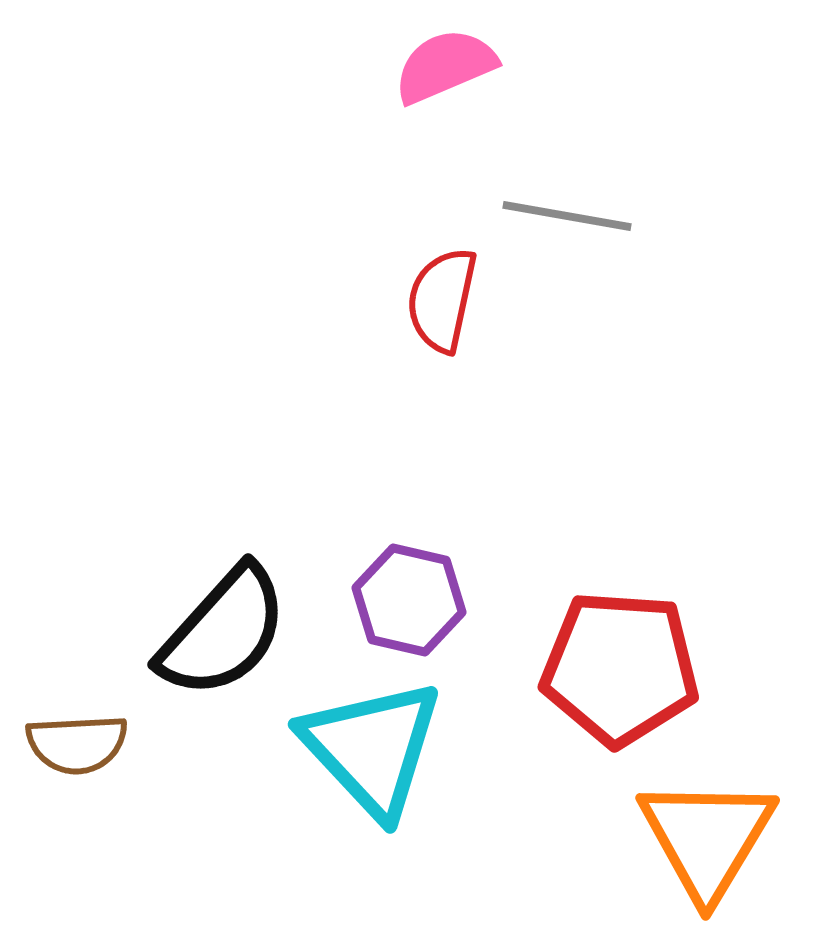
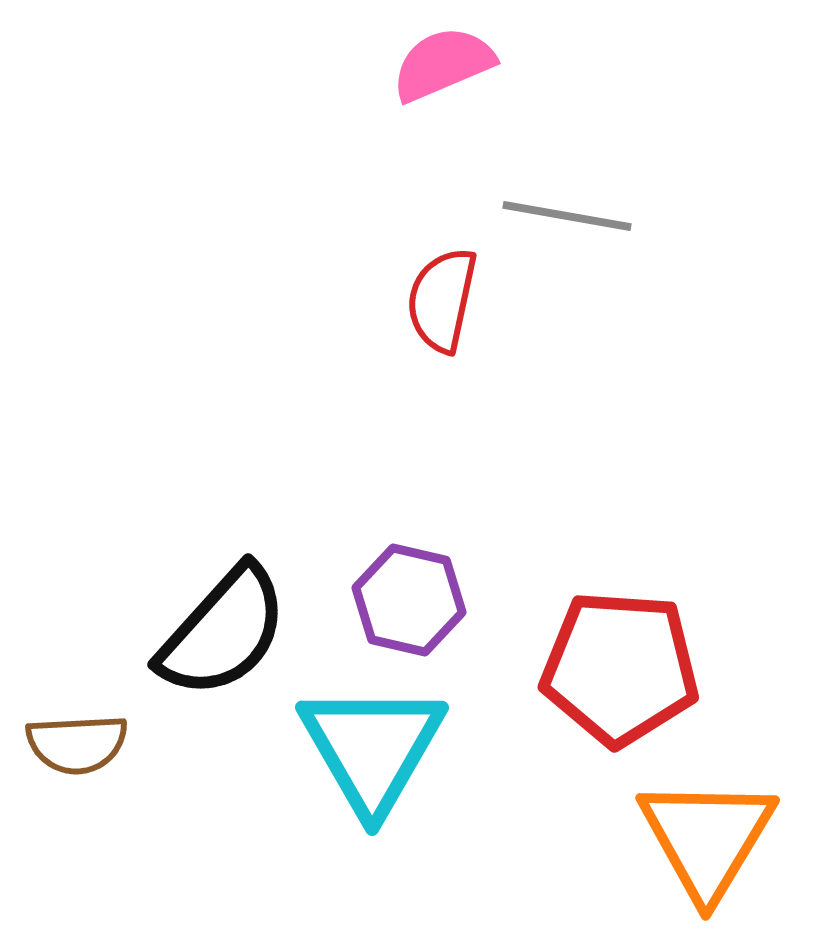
pink semicircle: moved 2 px left, 2 px up
cyan triangle: rotated 13 degrees clockwise
